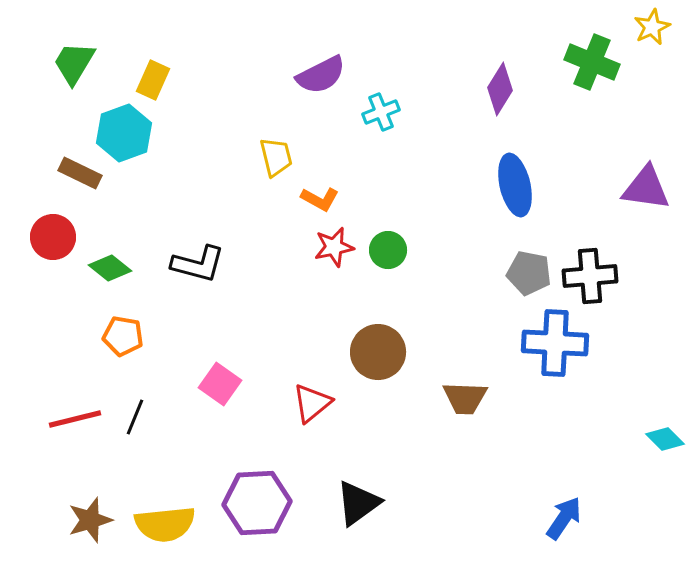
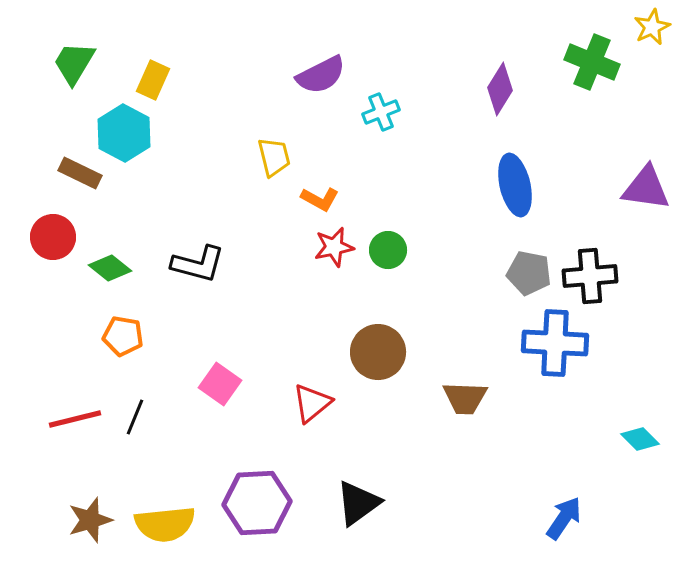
cyan hexagon: rotated 12 degrees counterclockwise
yellow trapezoid: moved 2 px left
cyan diamond: moved 25 px left
